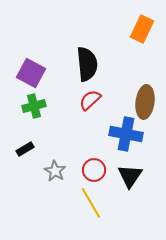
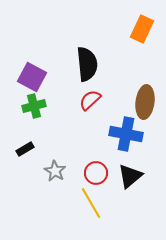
purple square: moved 1 px right, 4 px down
red circle: moved 2 px right, 3 px down
black triangle: rotated 16 degrees clockwise
